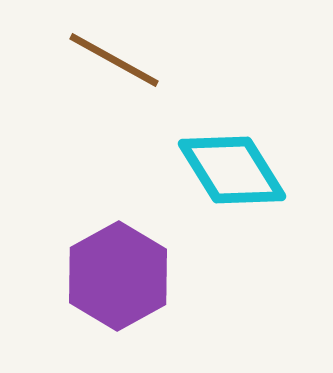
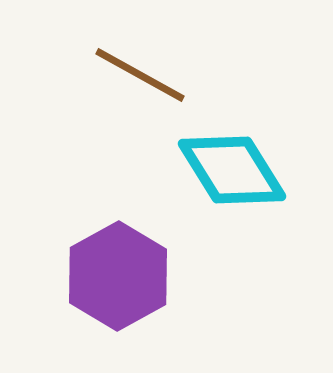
brown line: moved 26 px right, 15 px down
